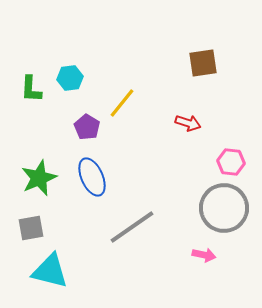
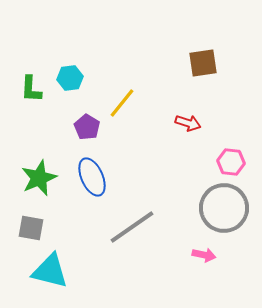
gray square: rotated 20 degrees clockwise
